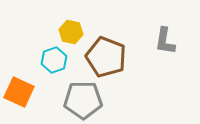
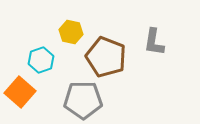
gray L-shape: moved 11 px left, 1 px down
cyan hexagon: moved 13 px left
orange square: moved 1 px right; rotated 16 degrees clockwise
